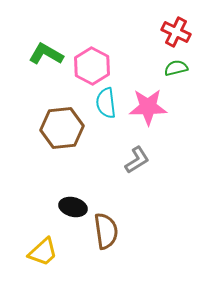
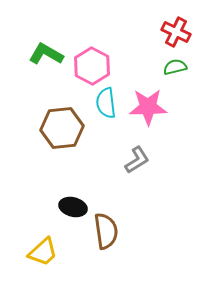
green semicircle: moved 1 px left, 1 px up
